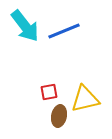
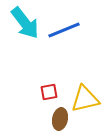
cyan arrow: moved 3 px up
blue line: moved 1 px up
brown ellipse: moved 1 px right, 3 px down
